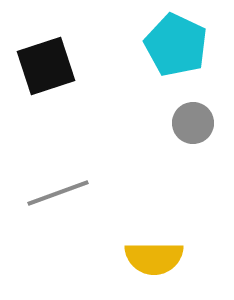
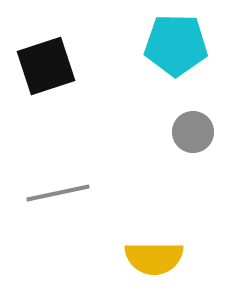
cyan pentagon: rotated 24 degrees counterclockwise
gray circle: moved 9 px down
gray line: rotated 8 degrees clockwise
